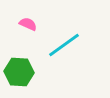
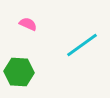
cyan line: moved 18 px right
